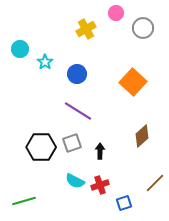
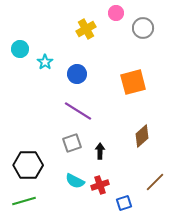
orange square: rotated 32 degrees clockwise
black hexagon: moved 13 px left, 18 px down
brown line: moved 1 px up
